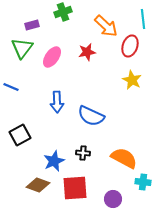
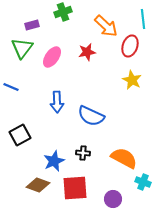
cyan cross: rotated 14 degrees clockwise
